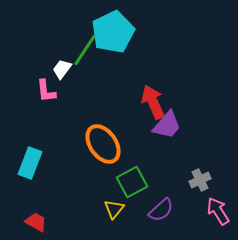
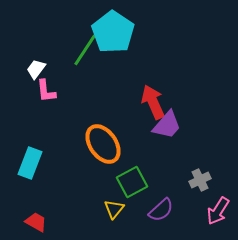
cyan pentagon: rotated 12 degrees counterclockwise
white trapezoid: moved 26 px left
pink arrow: rotated 116 degrees counterclockwise
